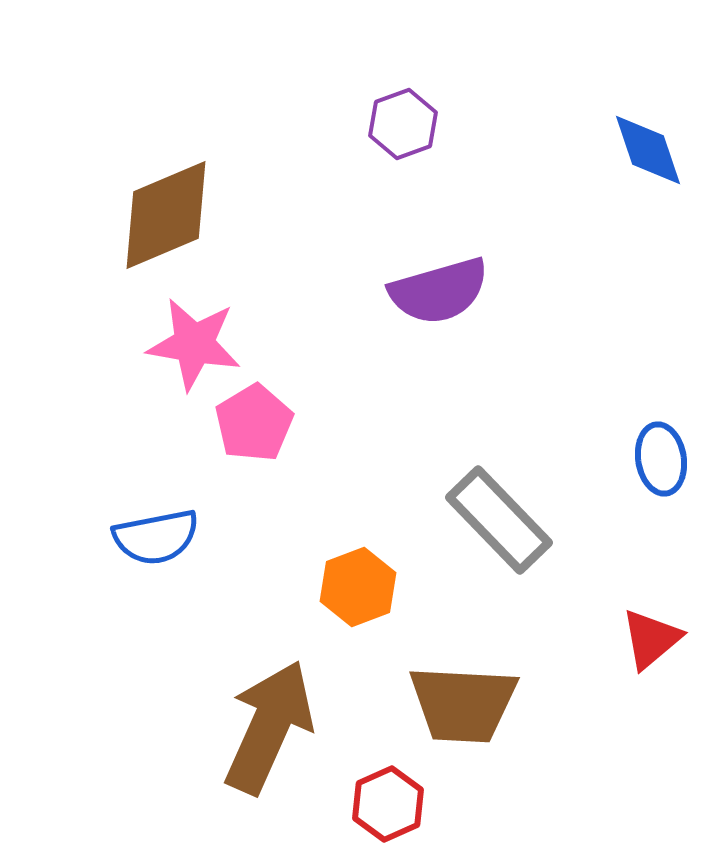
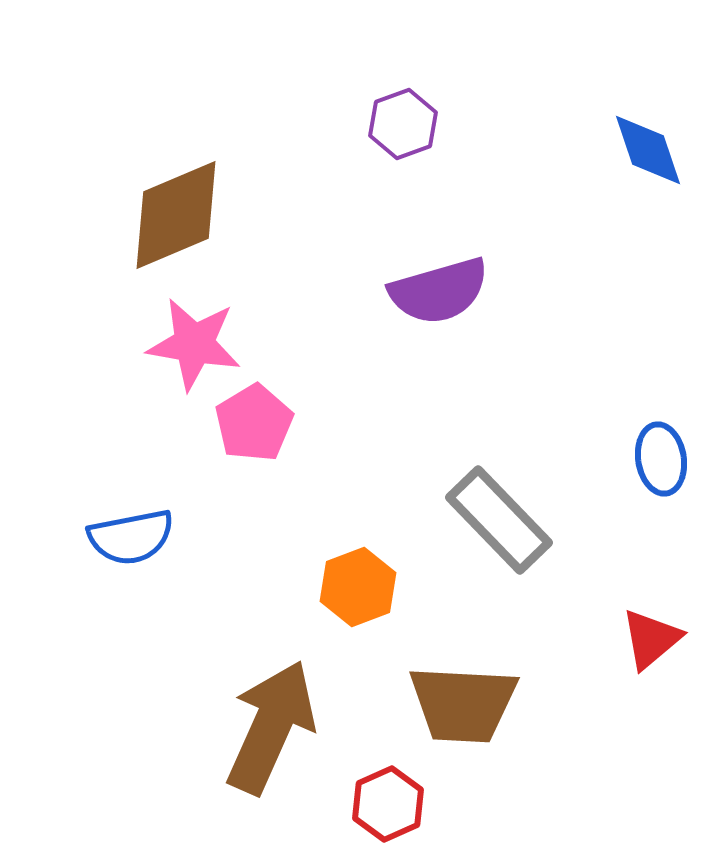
brown diamond: moved 10 px right
blue semicircle: moved 25 px left
brown arrow: moved 2 px right
